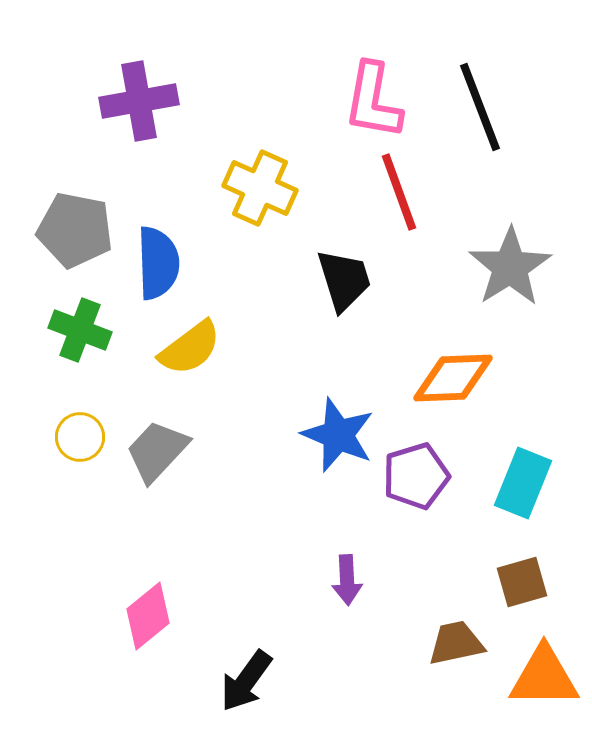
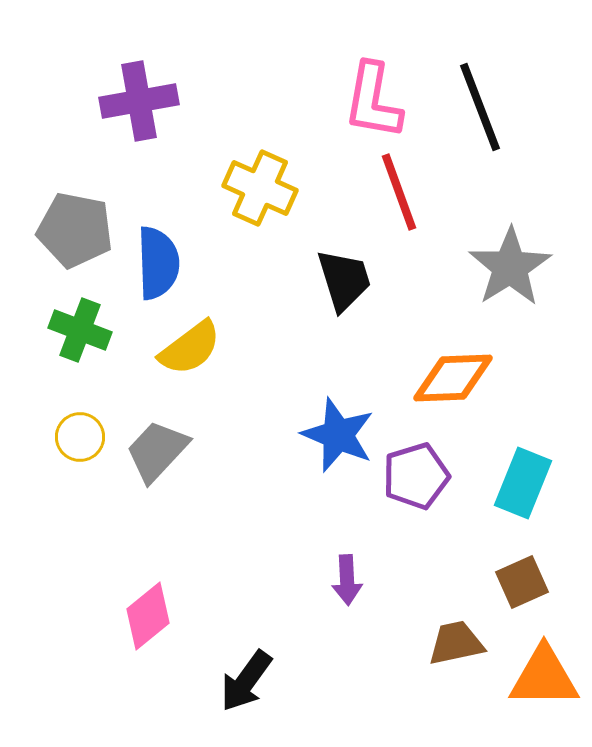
brown square: rotated 8 degrees counterclockwise
